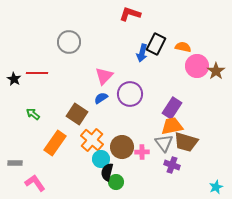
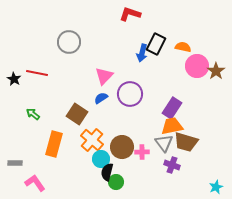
red line: rotated 10 degrees clockwise
orange rectangle: moved 1 px left, 1 px down; rotated 20 degrees counterclockwise
